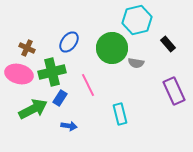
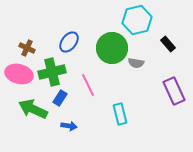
green arrow: rotated 128 degrees counterclockwise
